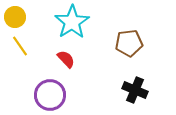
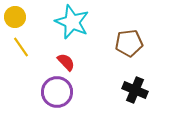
cyan star: rotated 16 degrees counterclockwise
yellow line: moved 1 px right, 1 px down
red semicircle: moved 3 px down
purple circle: moved 7 px right, 3 px up
